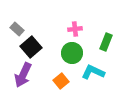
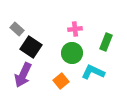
black square: rotated 15 degrees counterclockwise
